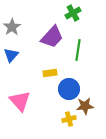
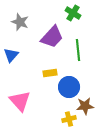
green cross: rotated 28 degrees counterclockwise
gray star: moved 8 px right, 5 px up; rotated 18 degrees counterclockwise
green line: rotated 15 degrees counterclockwise
blue circle: moved 2 px up
